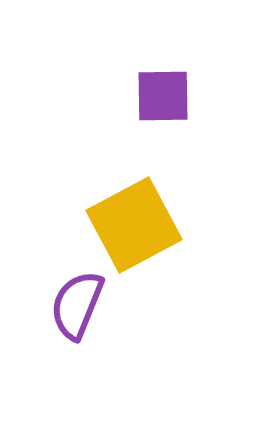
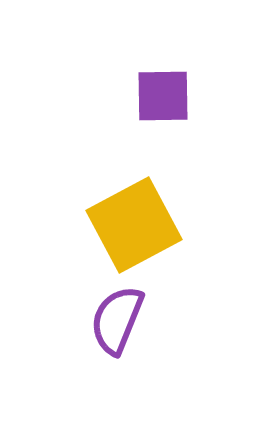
purple semicircle: moved 40 px right, 15 px down
